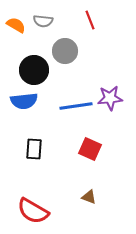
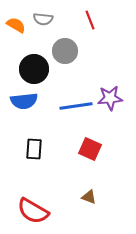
gray semicircle: moved 2 px up
black circle: moved 1 px up
